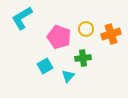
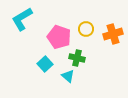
cyan L-shape: moved 1 px down
orange cross: moved 2 px right
green cross: moved 6 px left; rotated 21 degrees clockwise
cyan square: moved 2 px up; rotated 14 degrees counterclockwise
cyan triangle: rotated 32 degrees counterclockwise
